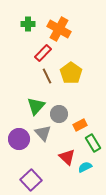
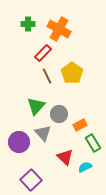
yellow pentagon: moved 1 px right
purple circle: moved 3 px down
red triangle: moved 2 px left
